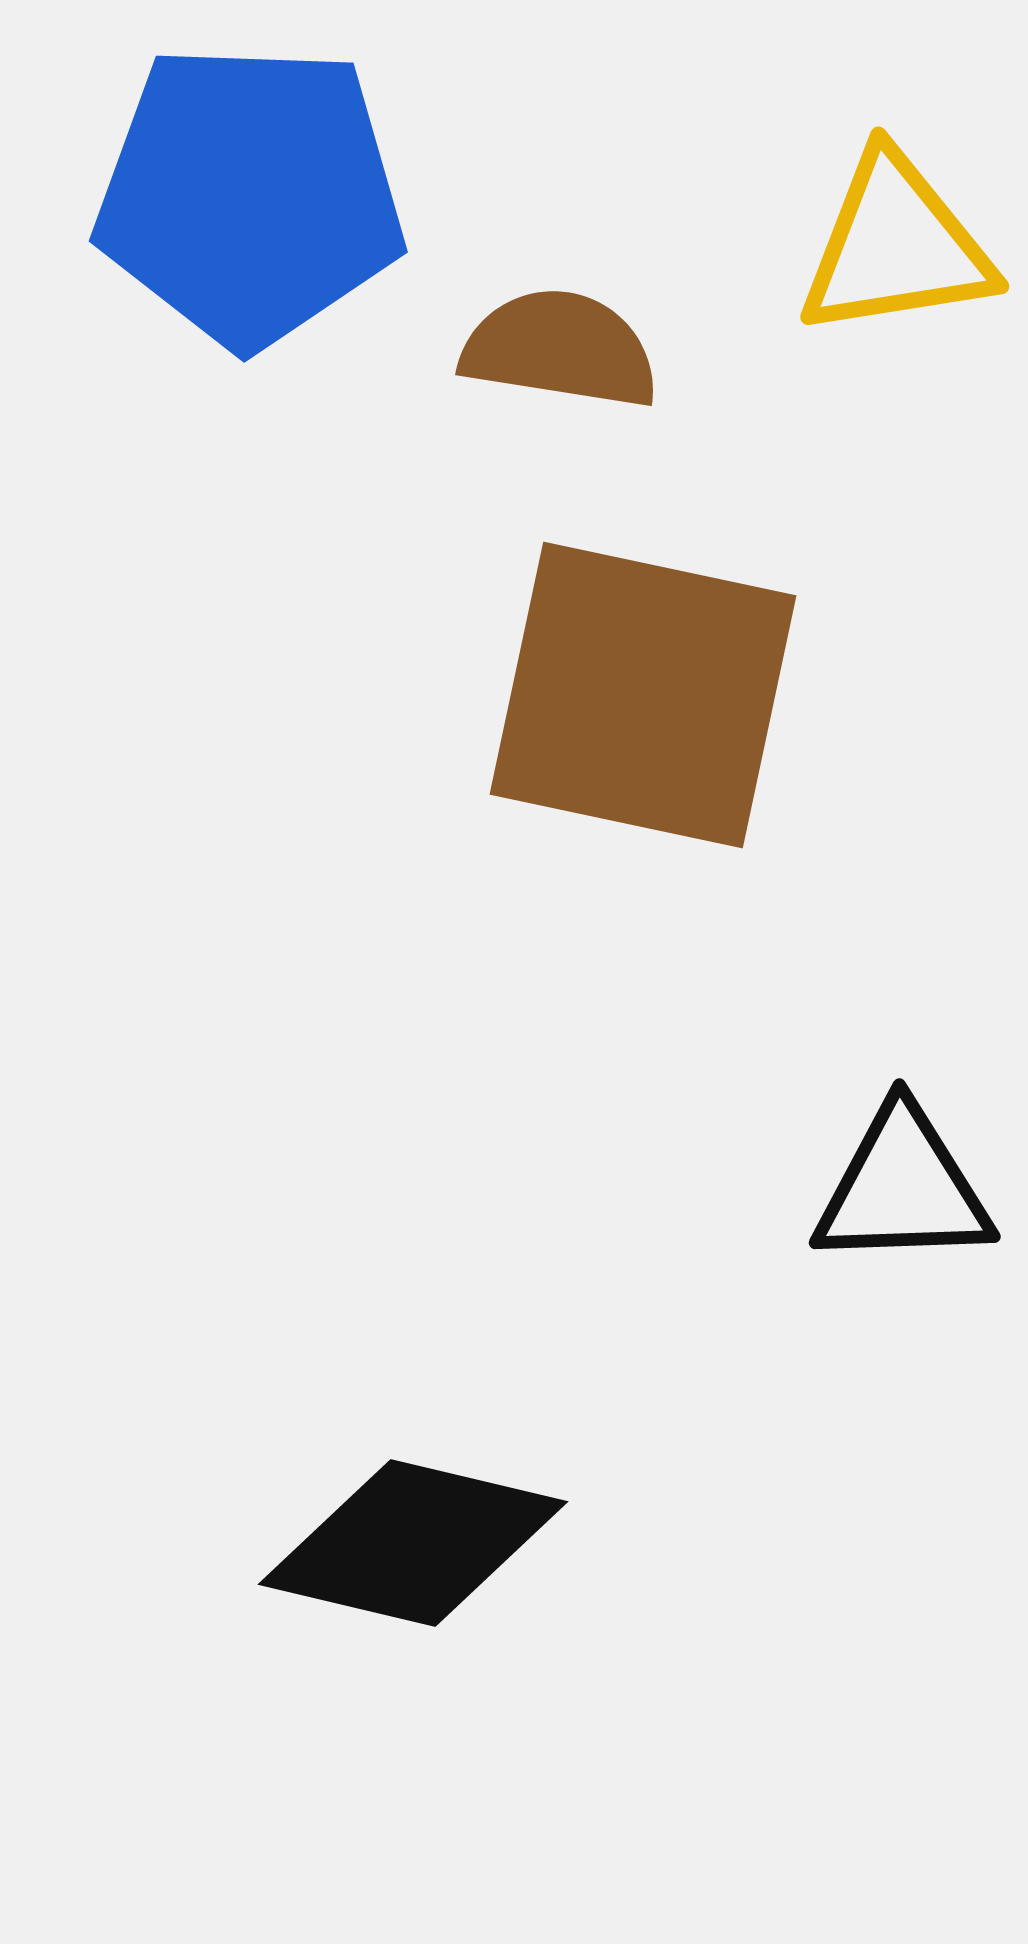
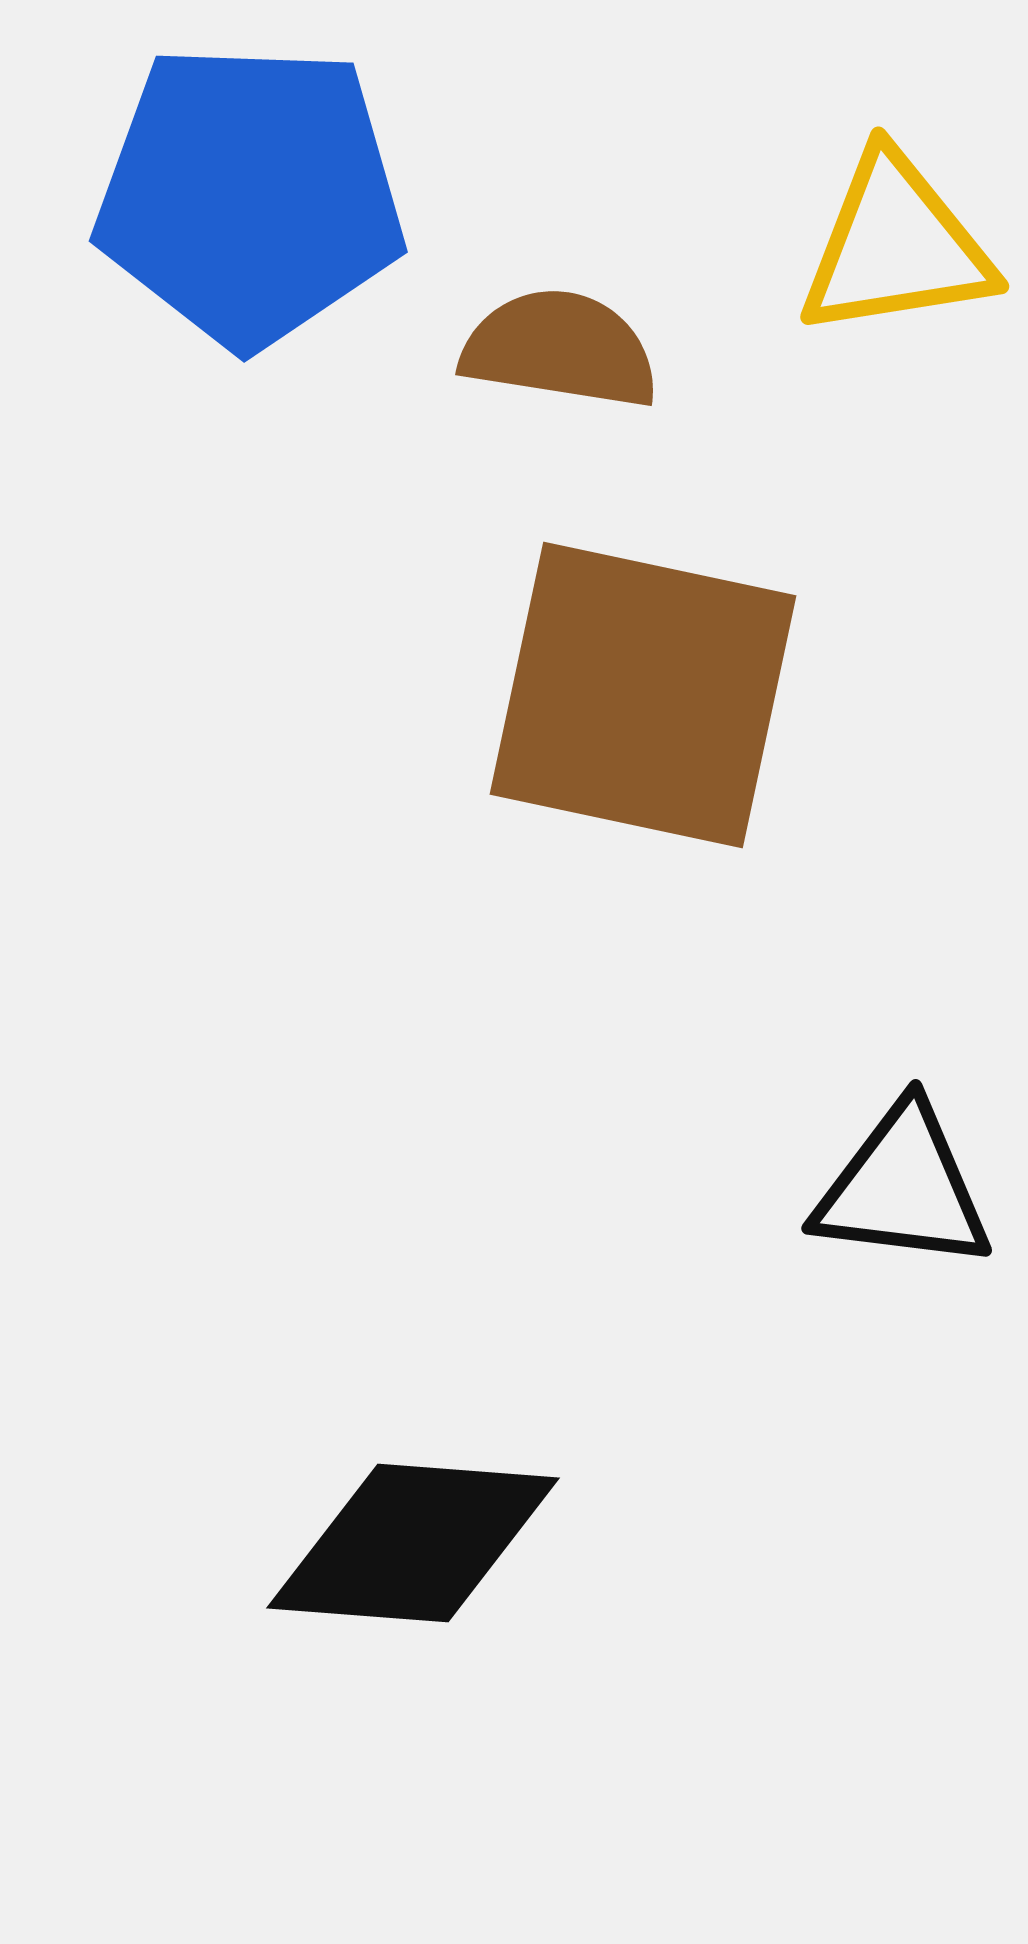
black triangle: rotated 9 degrees clockwise
black diamond: rotated 9 degrees counterclockwise
